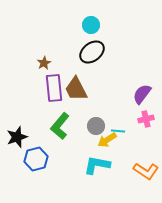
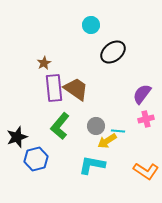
black ellipse: moved 21 px right
brown trapezoid: rotated 152 degrees clockwise
yellow arrow: moved 1 px down
cyan L-shape: moved 5 px left
